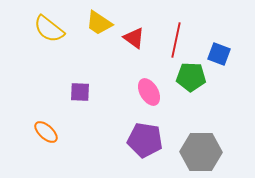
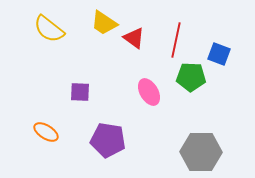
yellow trapezoid: moved 5 px right
orange ellipse: rotated 10 degrees counterclockwise
purple pentagon: moved 37 px left
